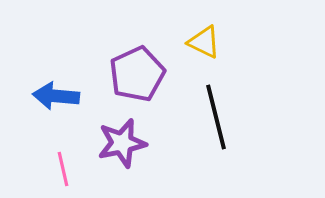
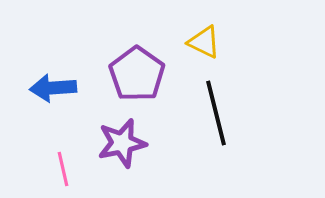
purple pentagon: rotated 12 degrees counterclockwise
blue arrow: moved 3 px left, 8 px up; rotated 9 degrees counterclockwise
black line: moved 4 px up
